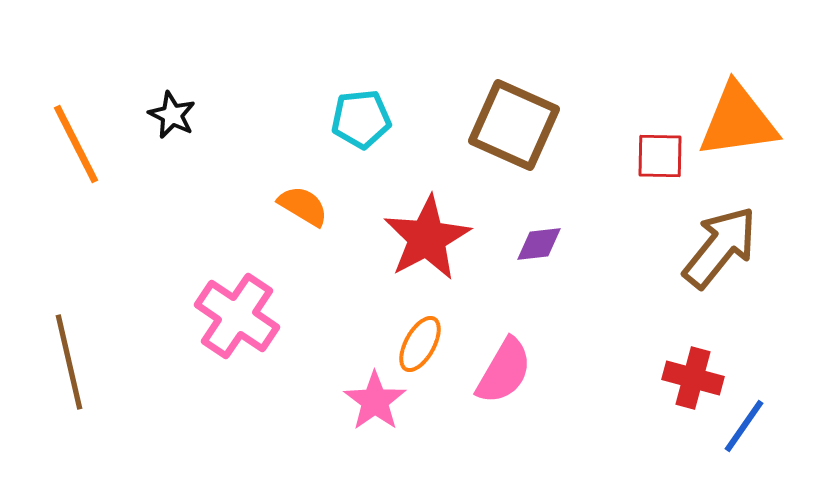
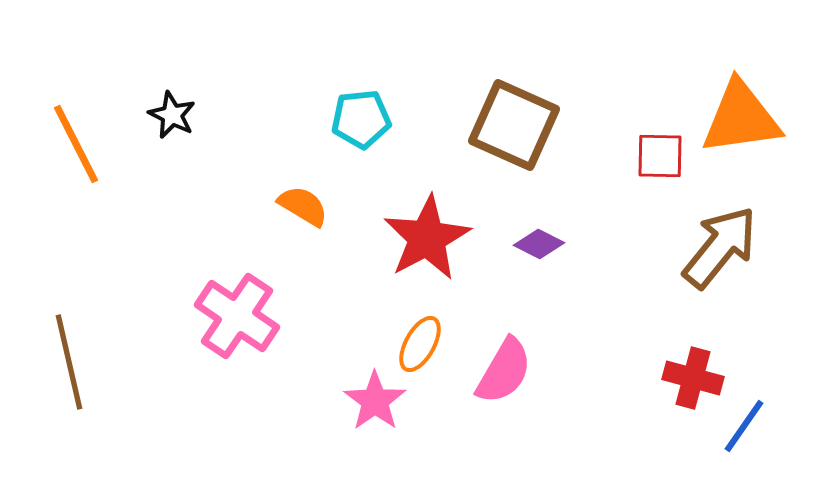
orange triangle: moved 3 px right, 3 px up
purple diamond: rotated 33 degrees clockwise
